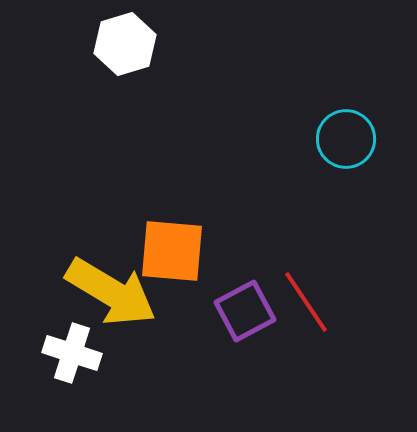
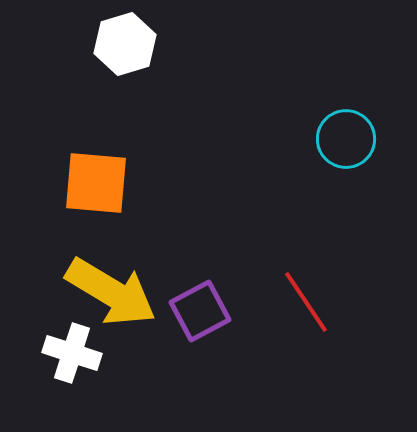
orange square: moved 76 px left, 68 px up
purple square: moved 45 px left
